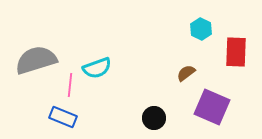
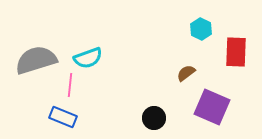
cyan semicircle: moved 9 px left, 10 px up
